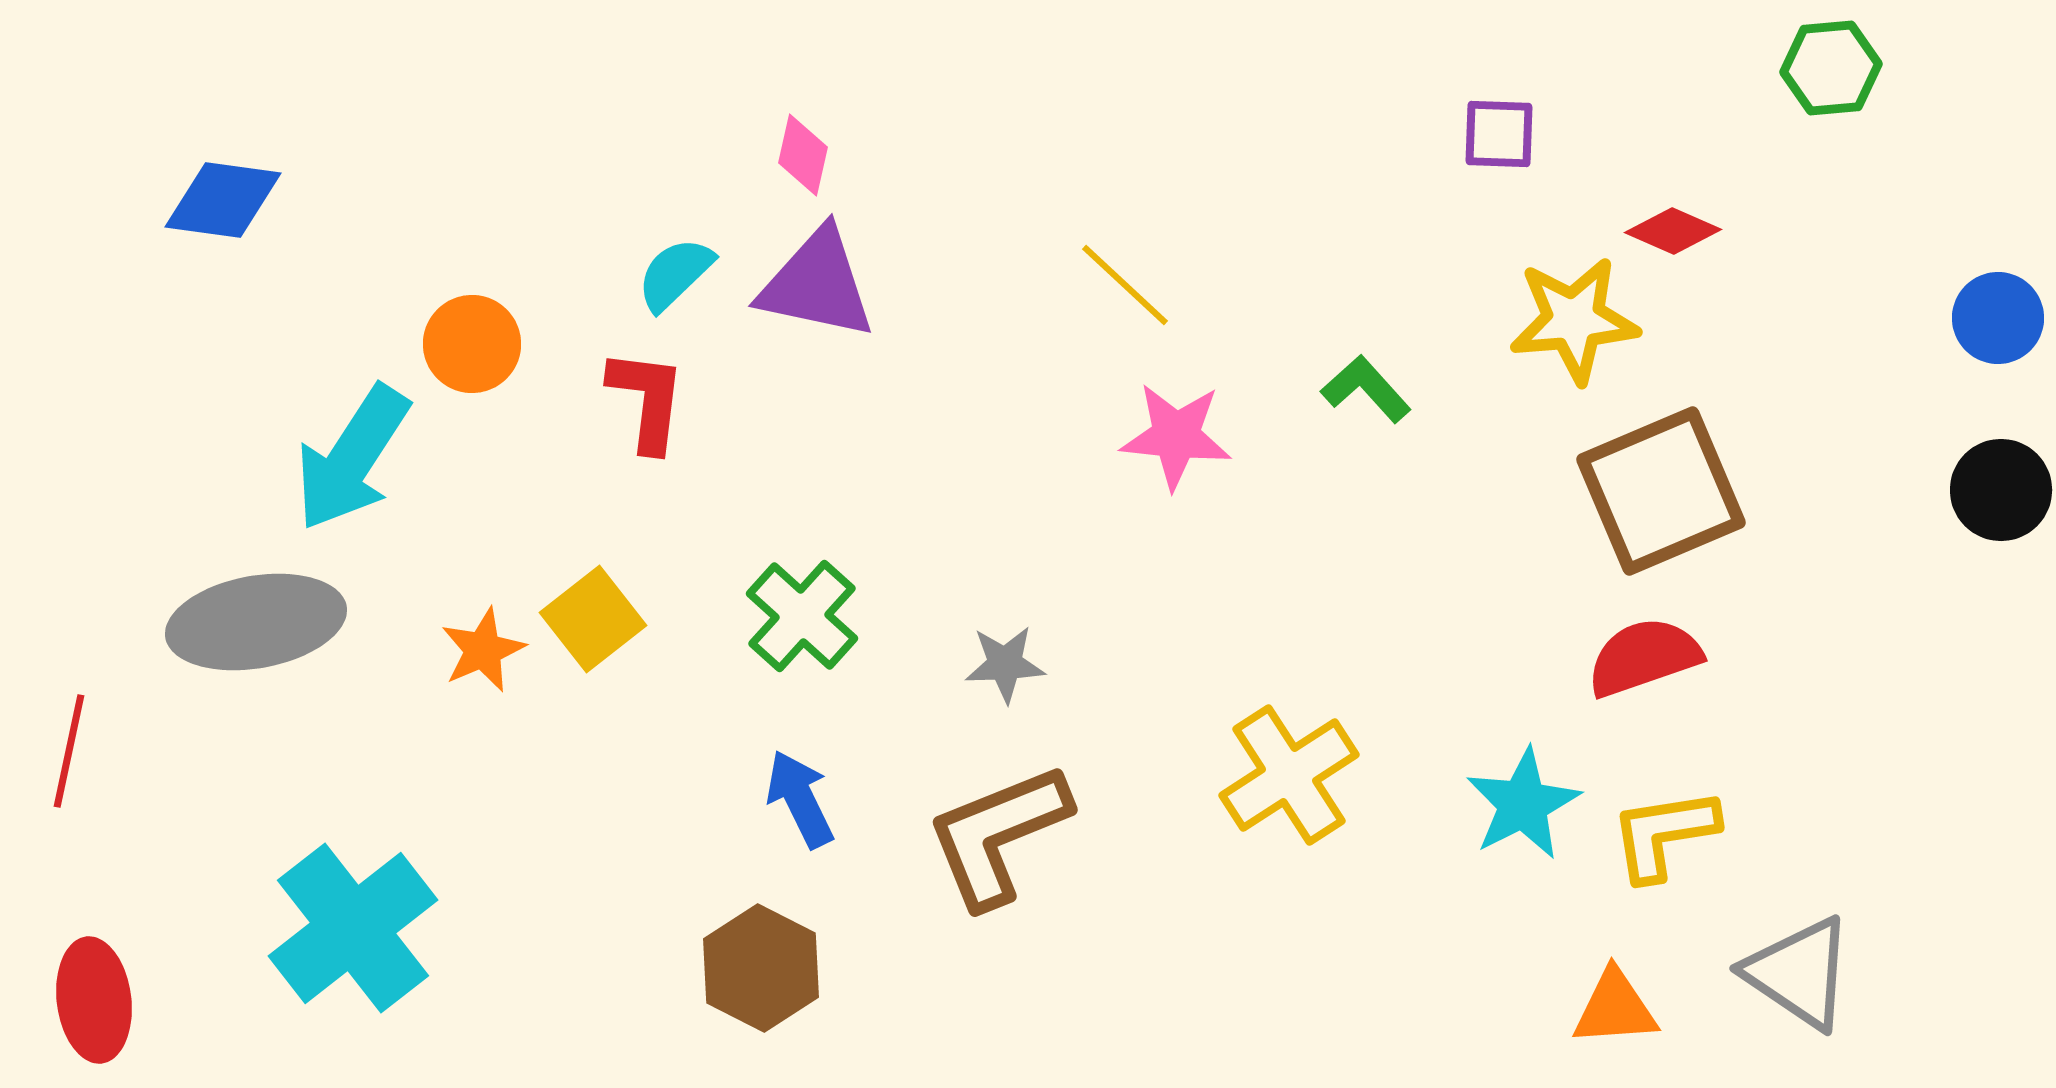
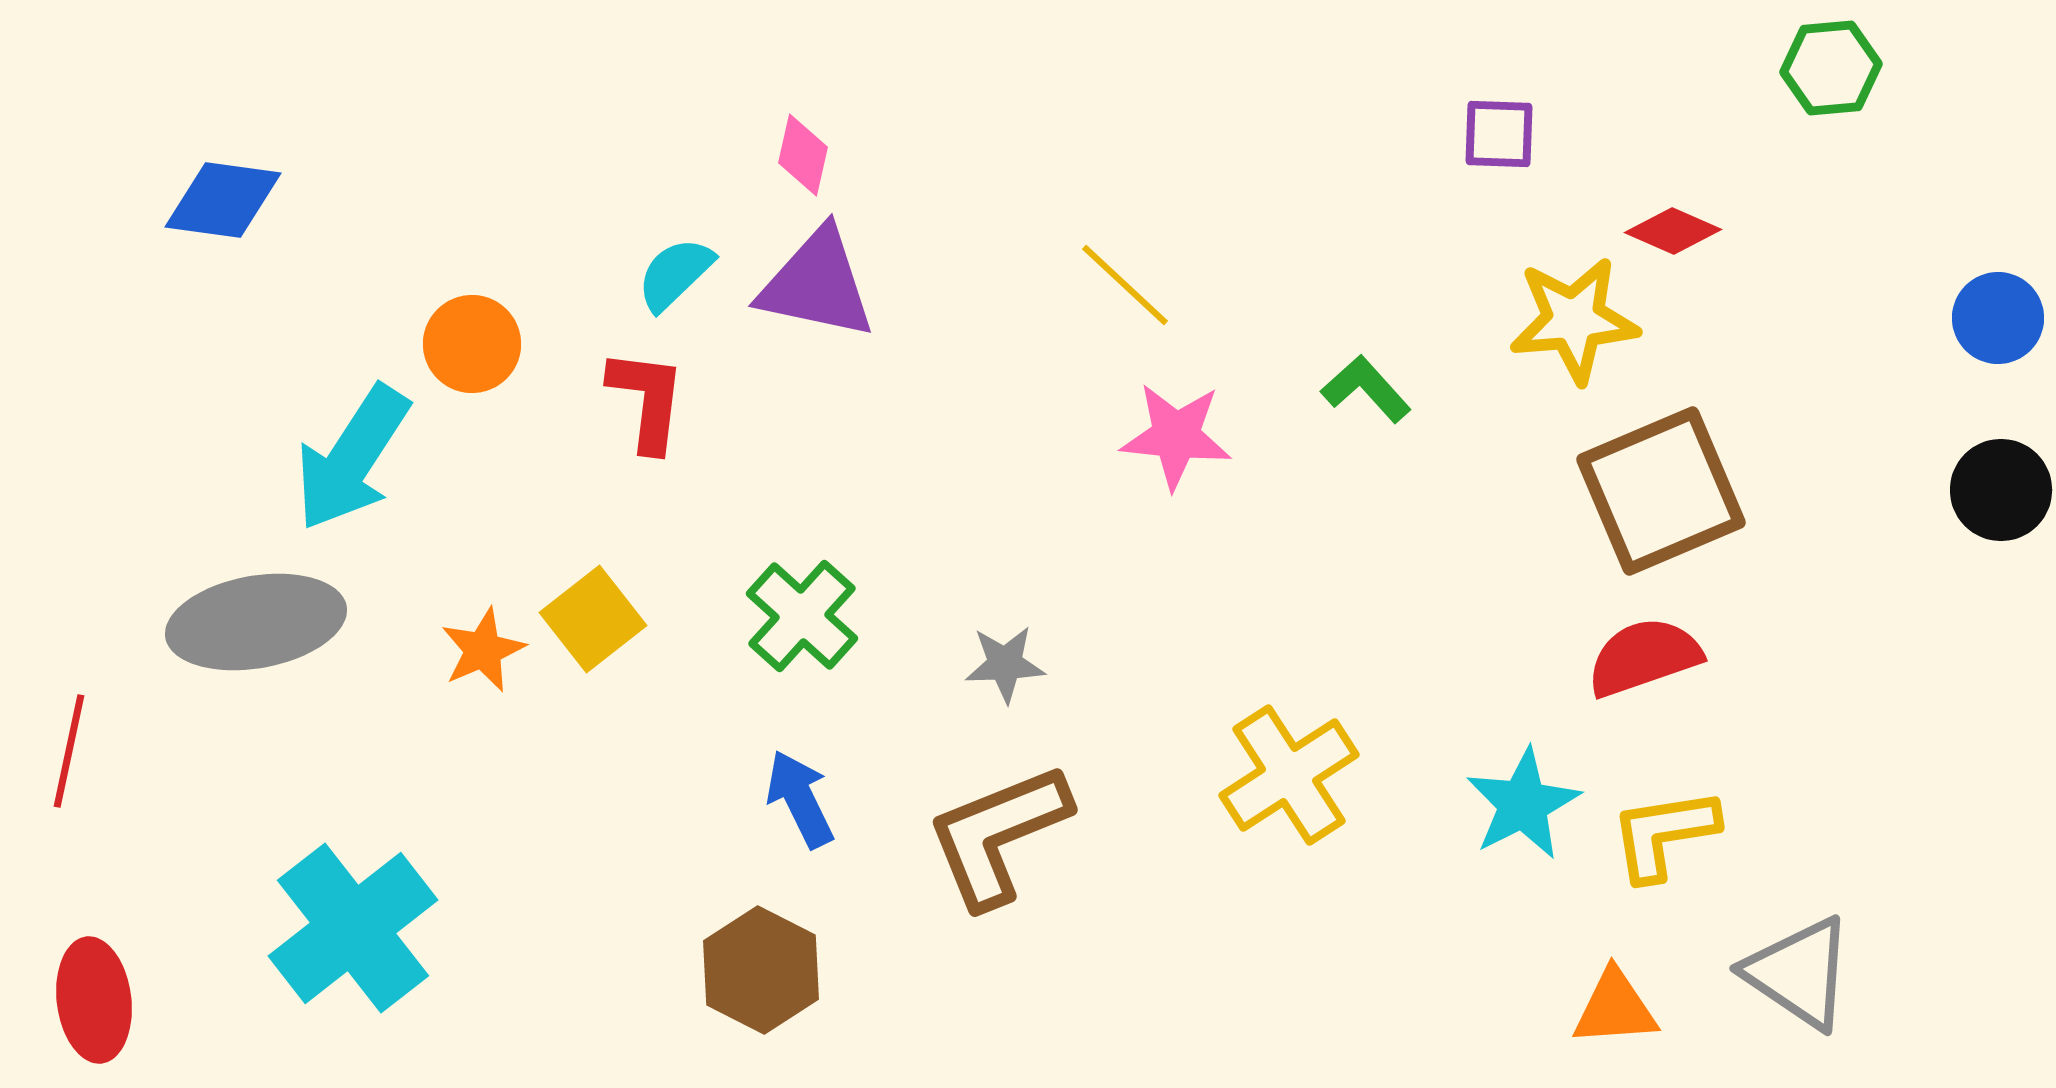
brown hexagon: moved 2 px down
